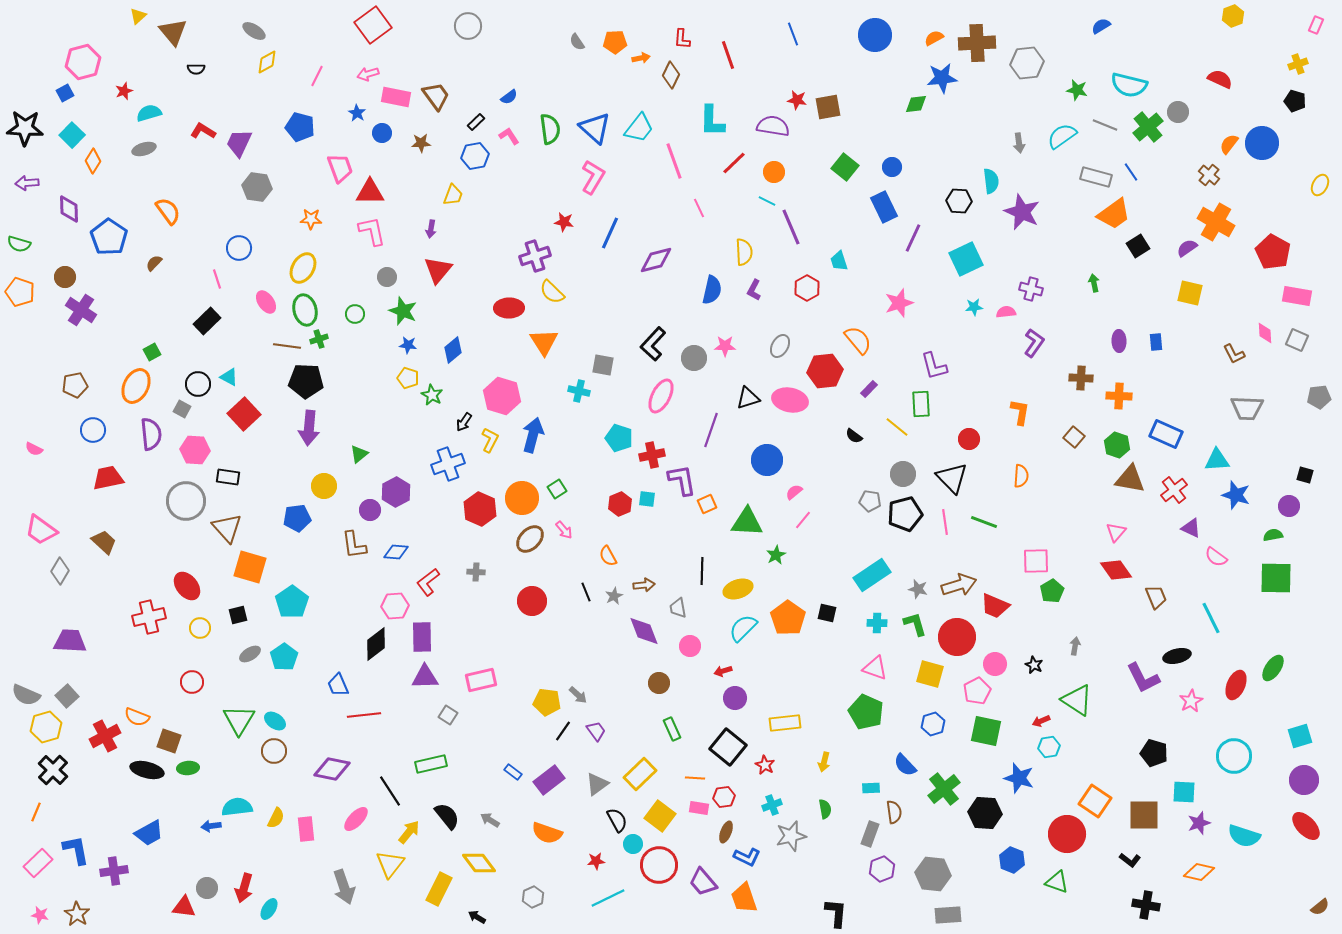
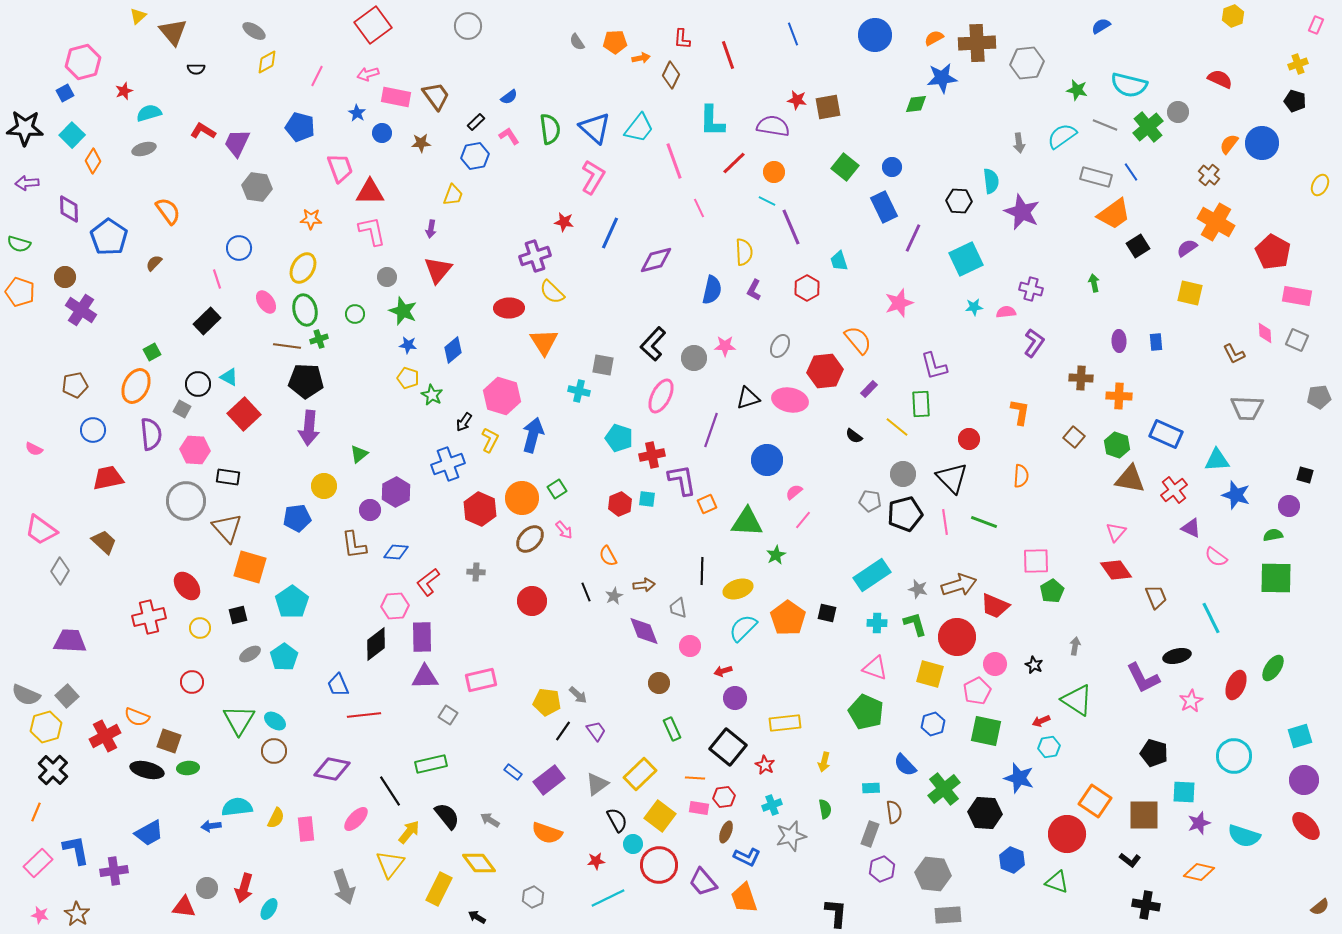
purple trapezoid at (239, 143): moved 2 px left
